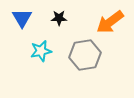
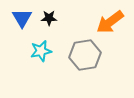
black star: moved 10 px left
